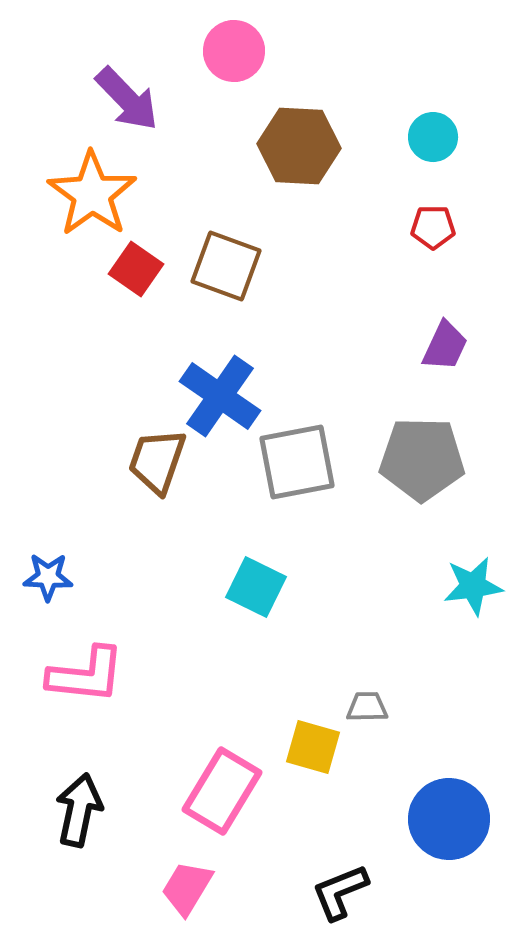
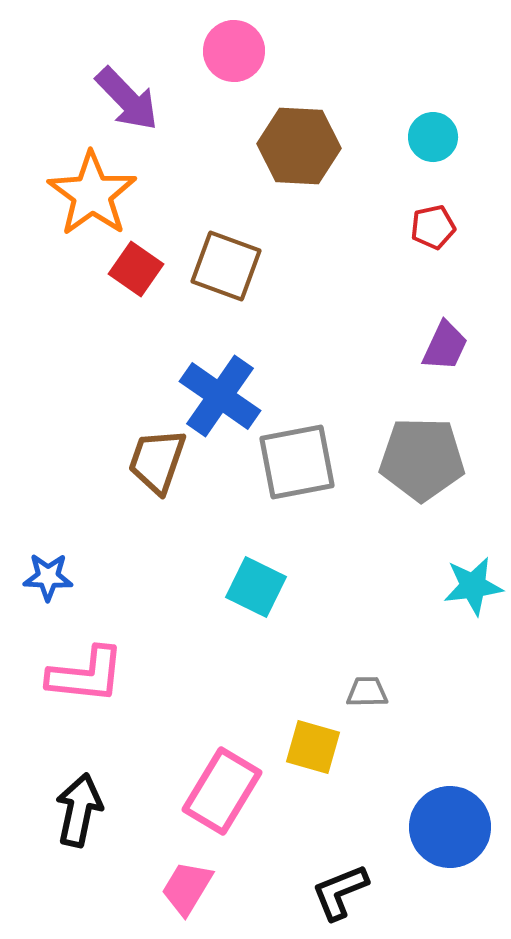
red pentagon: rotated 12 degrees counterclockwise
gray trapezoid: moved 15 px up
blue circle: moved 1 px right, 8 px down
